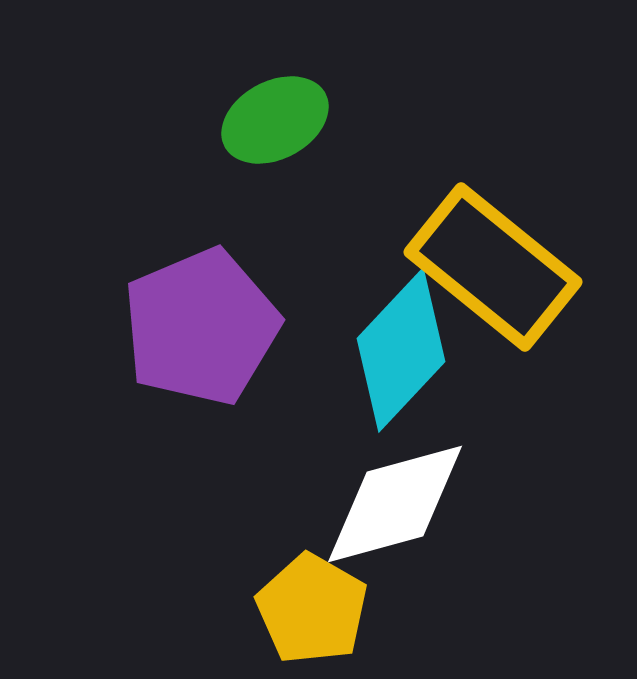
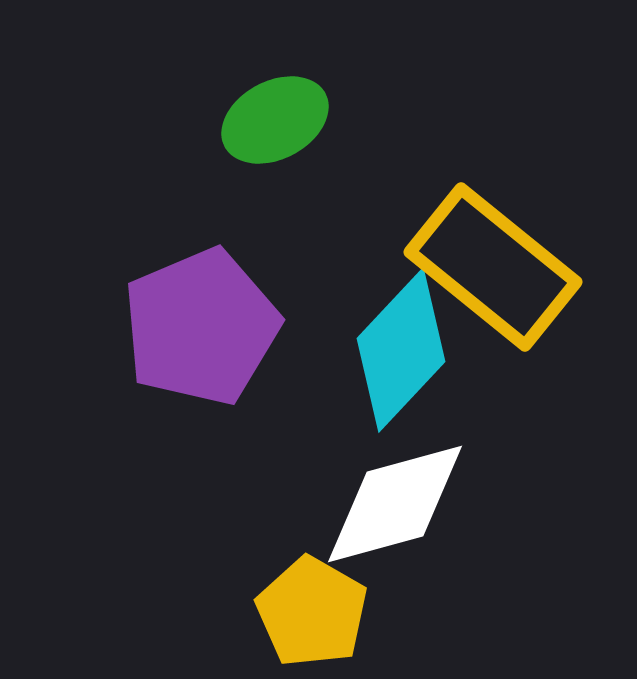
yellow pentagon: moved 3 px down
